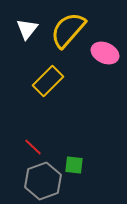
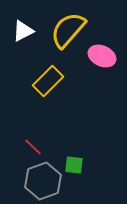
white triangle: moved 4 px left, 2 px down; rotated 25 degrees clockwise
pink ellipse: moved 3 px left, 3 px down
